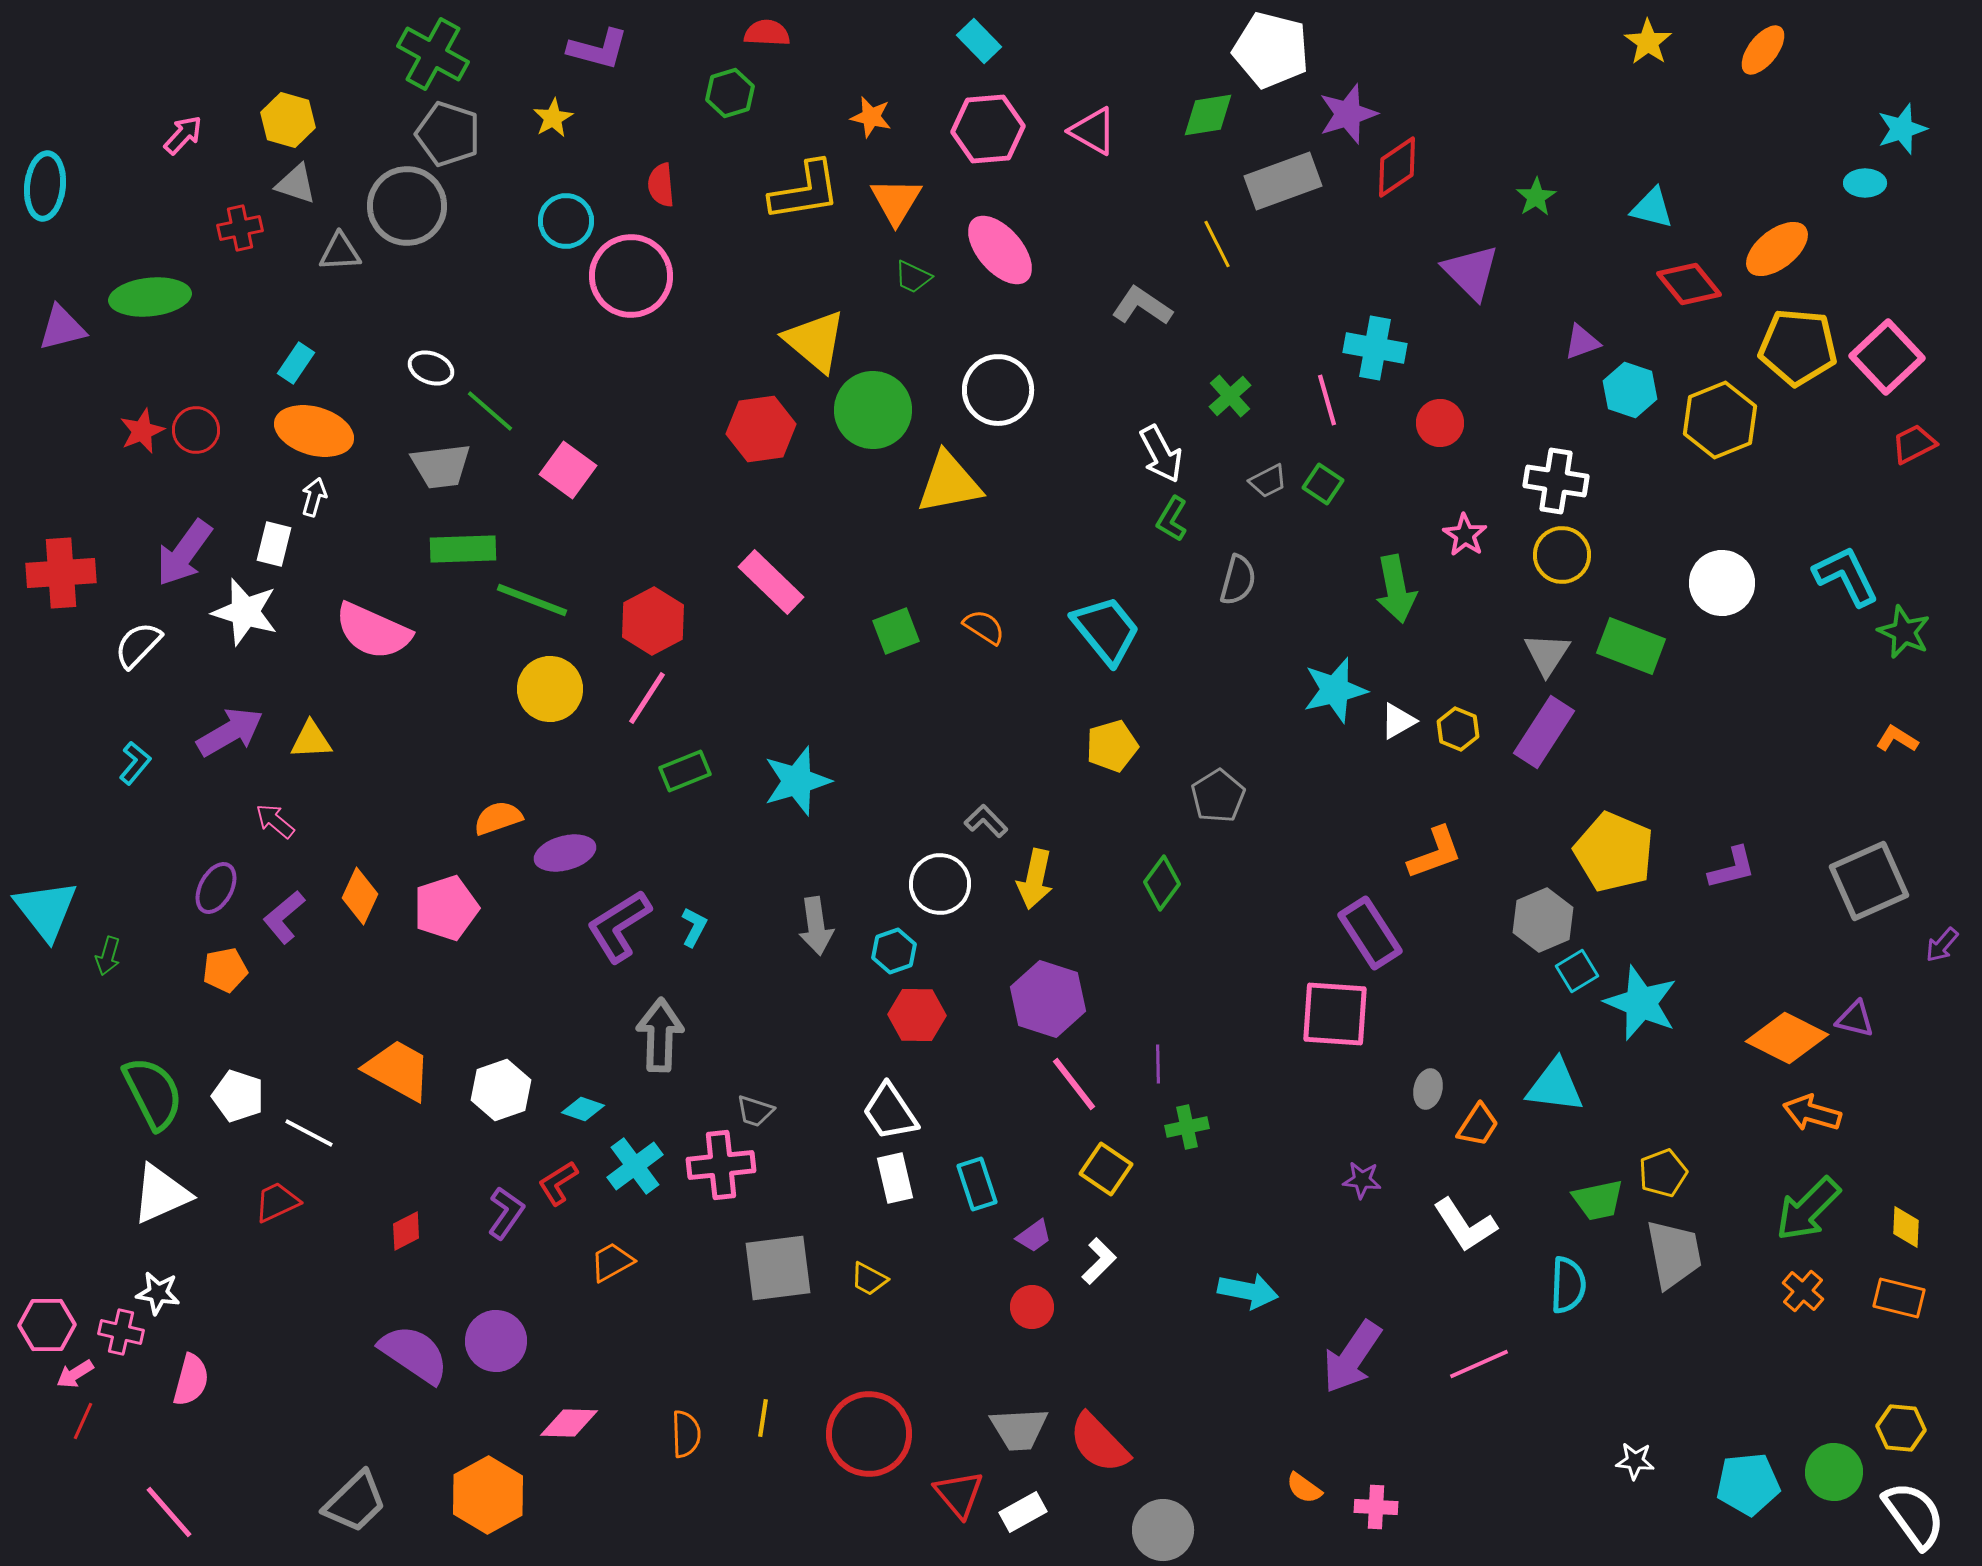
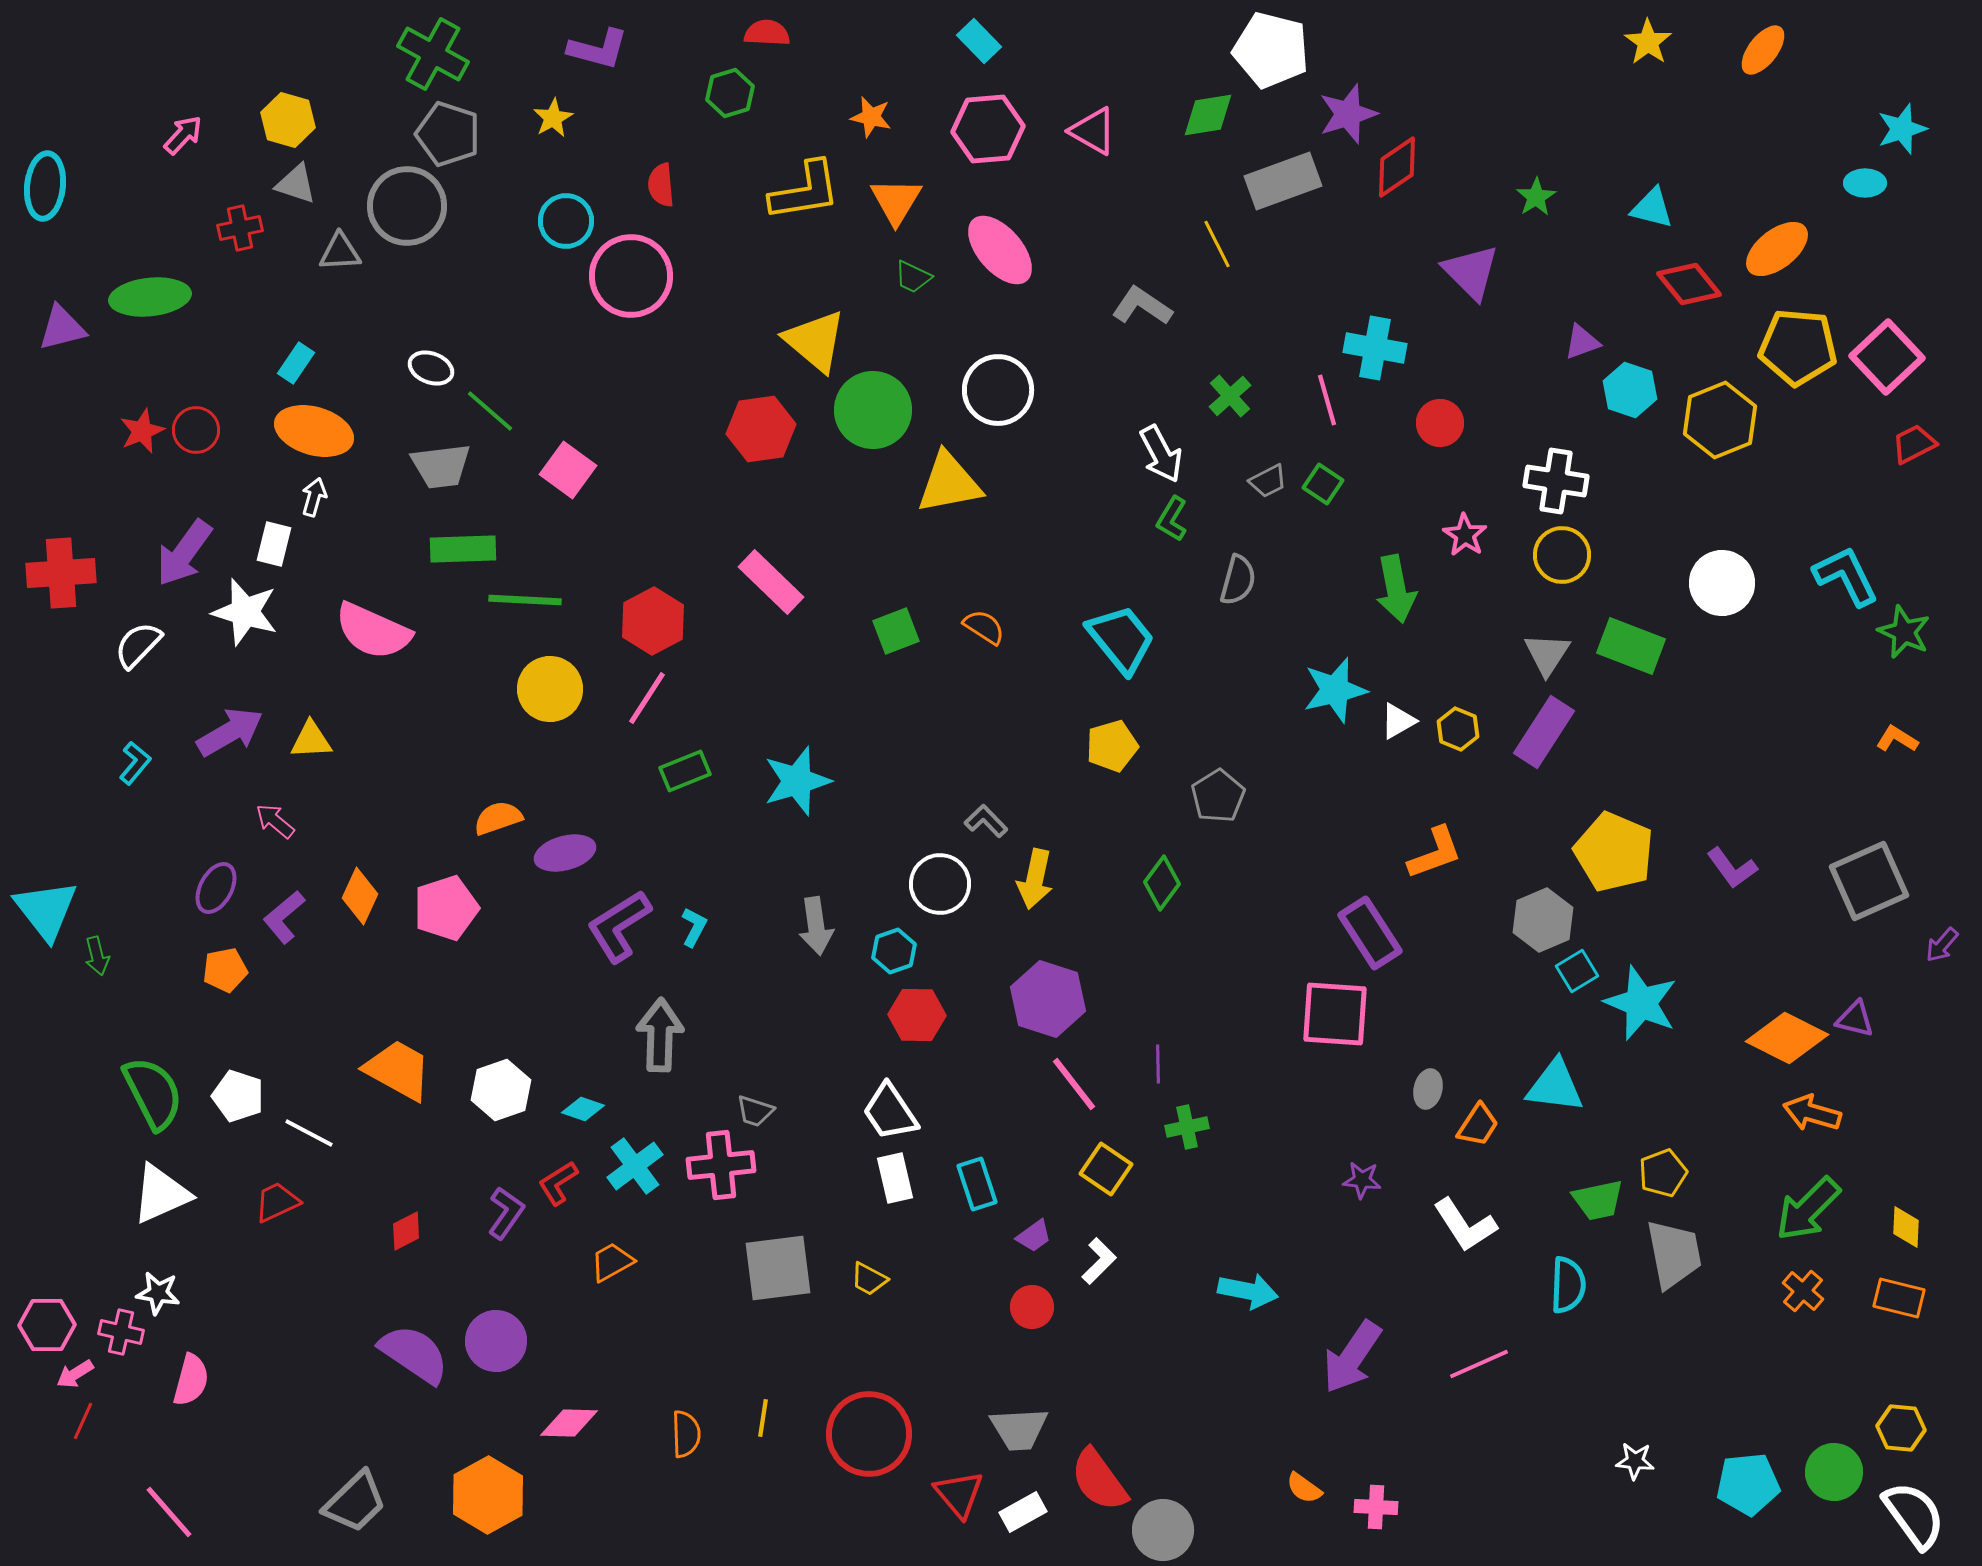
green line at (532, 600): moved 7 px left; rotated 18 degrees counterclockwise
cyan trapezoid at (1106, 630): moved 15 px right, 9 px down
purple L-shape at (1732, 868): rotated 68 degrees clockwise
green arrow at (108, 956): moved 11 px left; rotated 30 degrees counterclockwise
red semicircle at (1099, 1443): moved 37 px down; rotated 8 degrees clockwise
